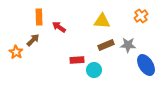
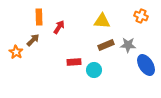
orange cross: rotated 32 degrees counterclockwise
red arrow: rotated 88 degrees clockwise
red rectangle: moved 3 px left, 2 px down
